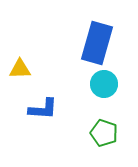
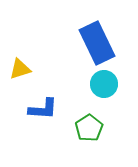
blue rectangle: rotated 42 degrees counterclockwise
yellow triangle: rotated 15 degrees counterclockwise
green pentagon: moved 15 px left, 5 px up; rotated 20 degrees clockwise
